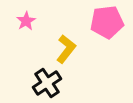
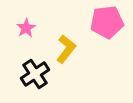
pink star: moved 7 px down
black cross: moved 12 px left, 9 px up
